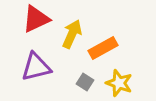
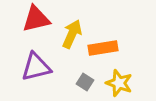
red triangle: rotated 12 degrees clockwise
orange rectangle: rotated 20 degrees clockwise
